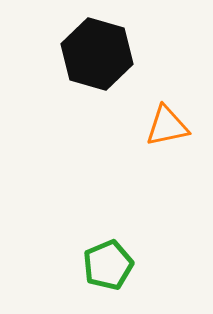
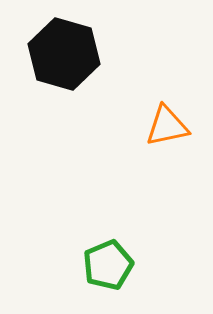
black hexagon: moved 33 px left
